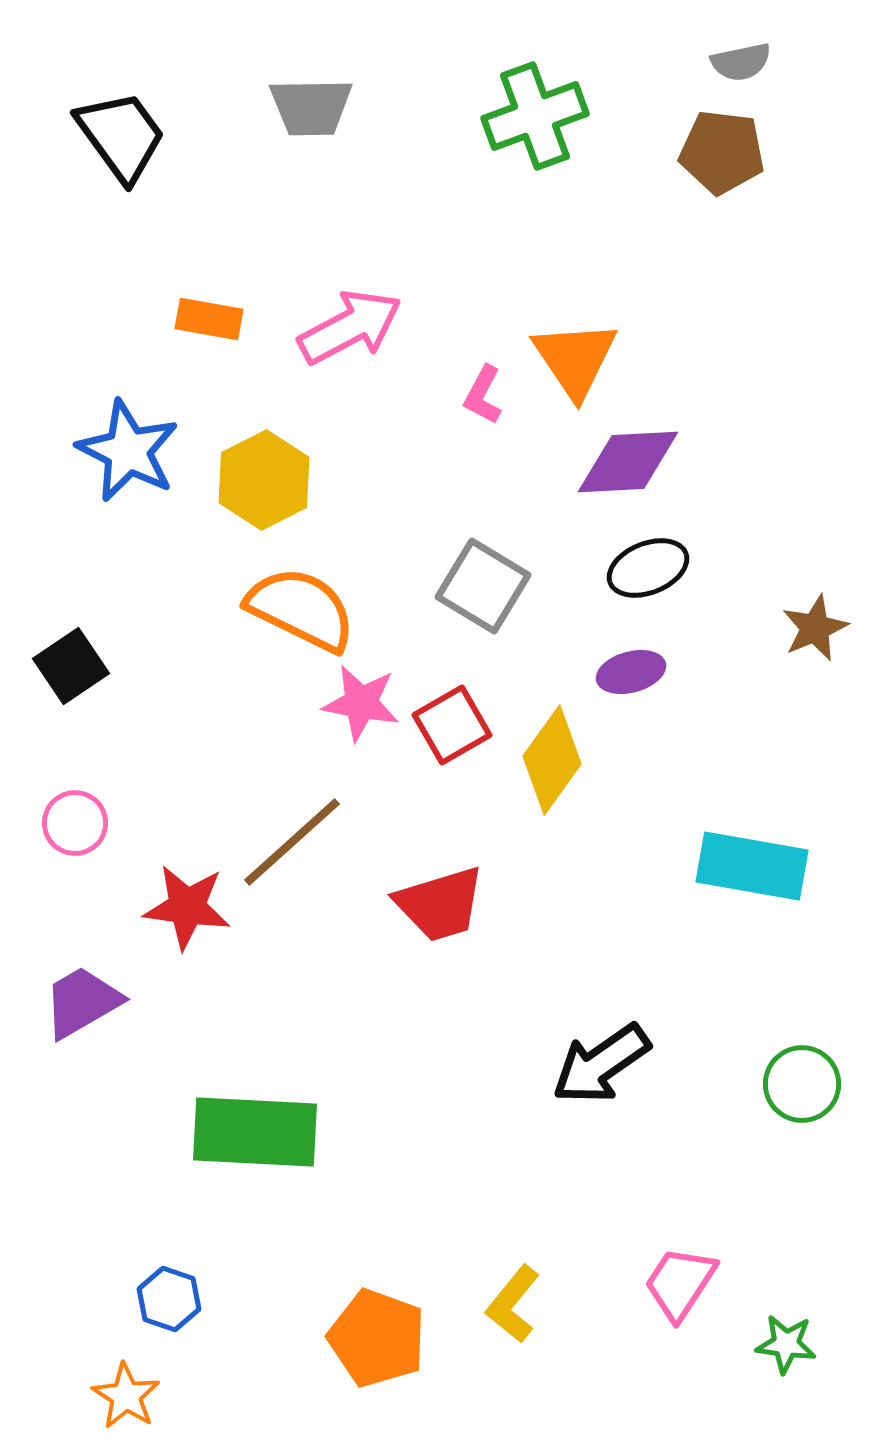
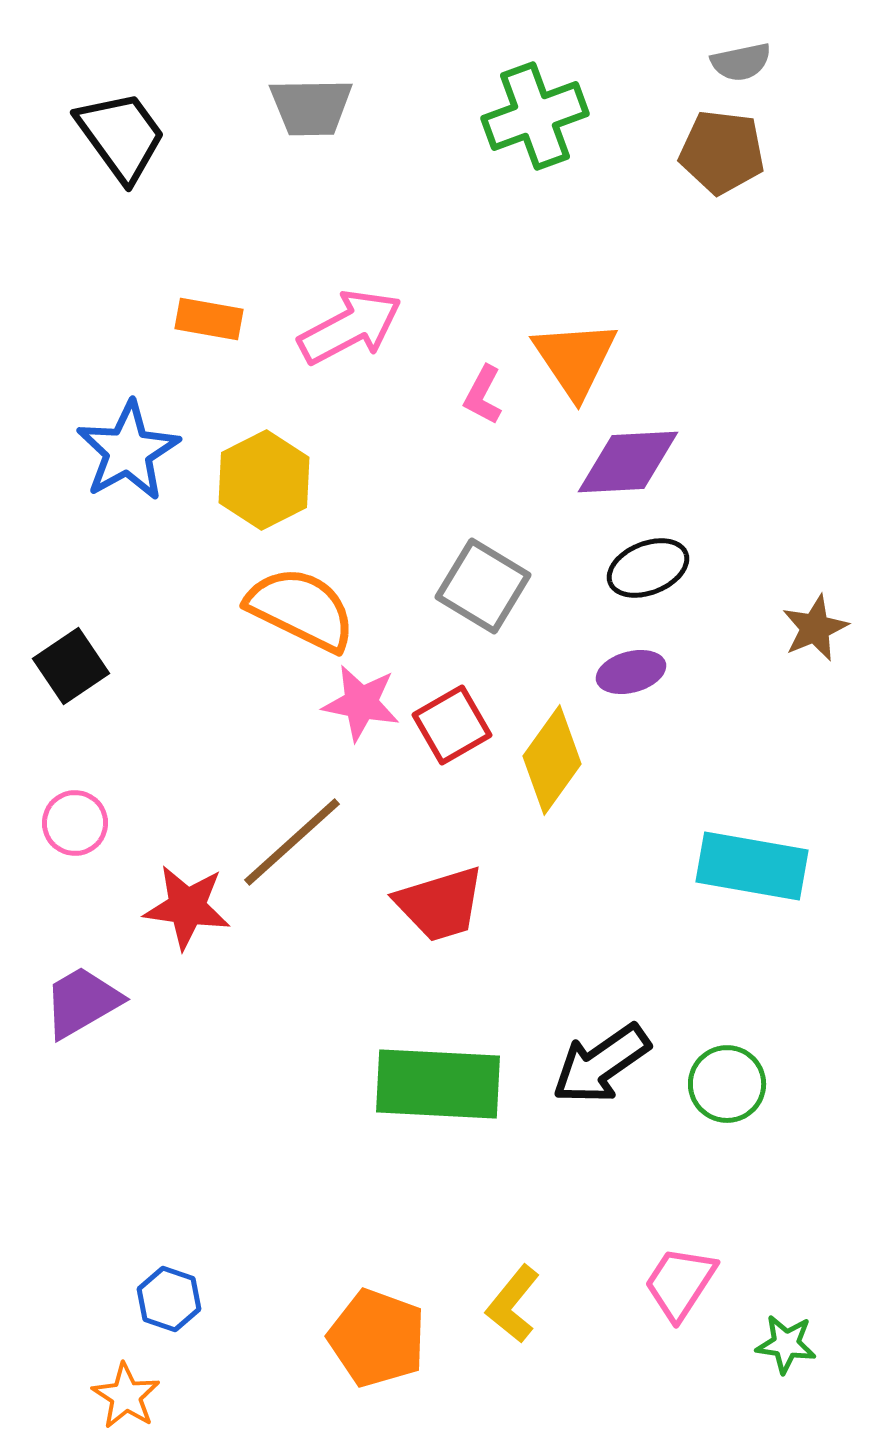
blue star: rotated 16 degrees clockwise
green circle: moved 75 px left
green rectangle: moved 183 px right, 48 px up
